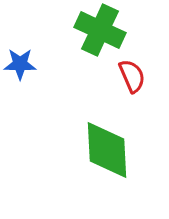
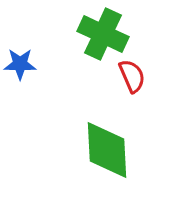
green cross: moved 3 px right, 4 px down
